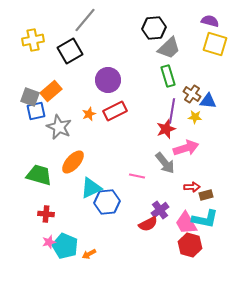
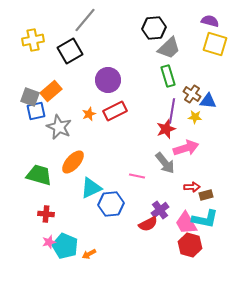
blue hexagon: moved 4 px right, 2 px down
